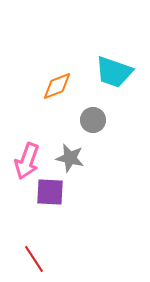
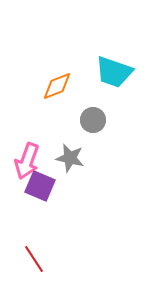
purple square: moved 10 px left, 6 px up; rotated 20 degrees clockwise
